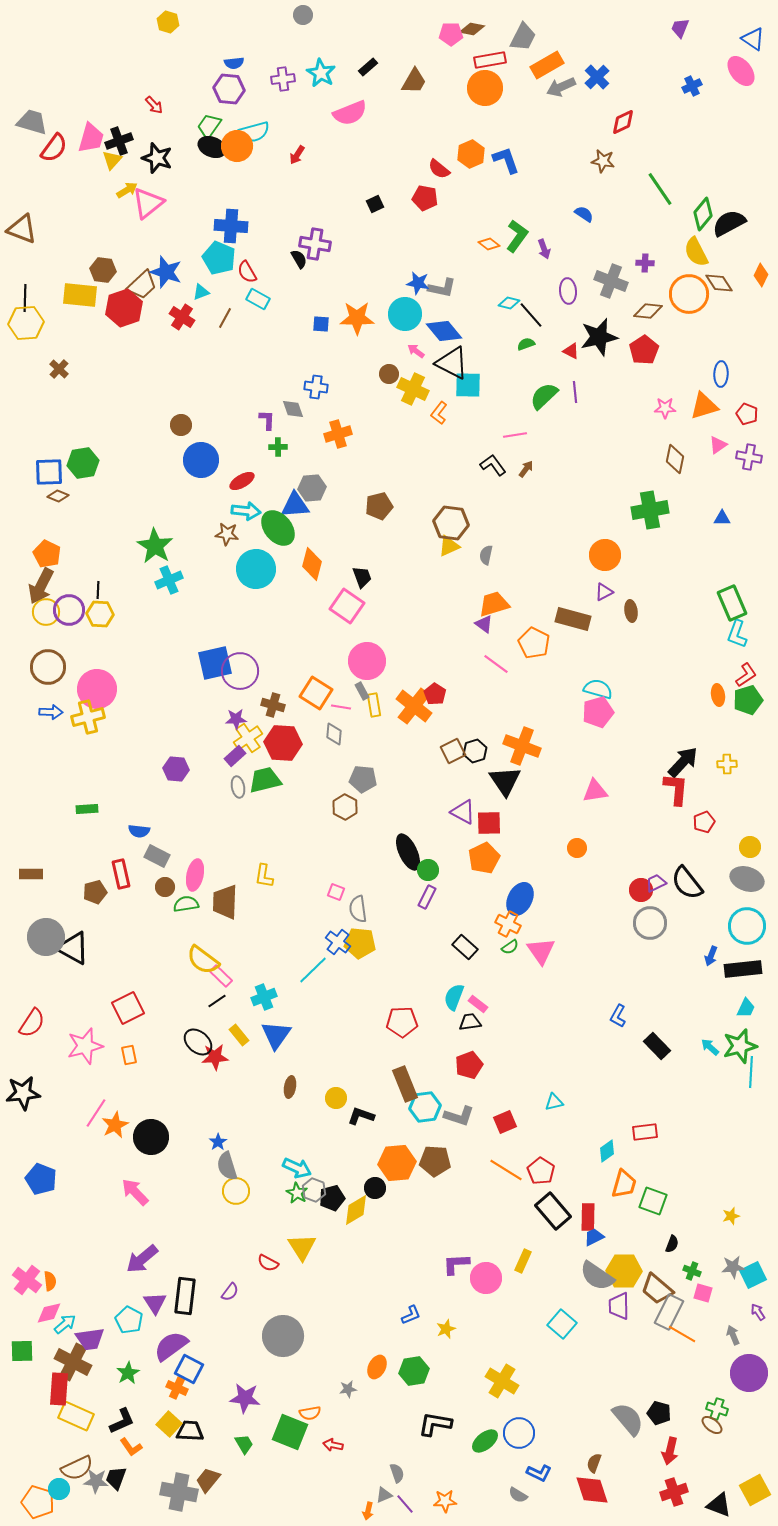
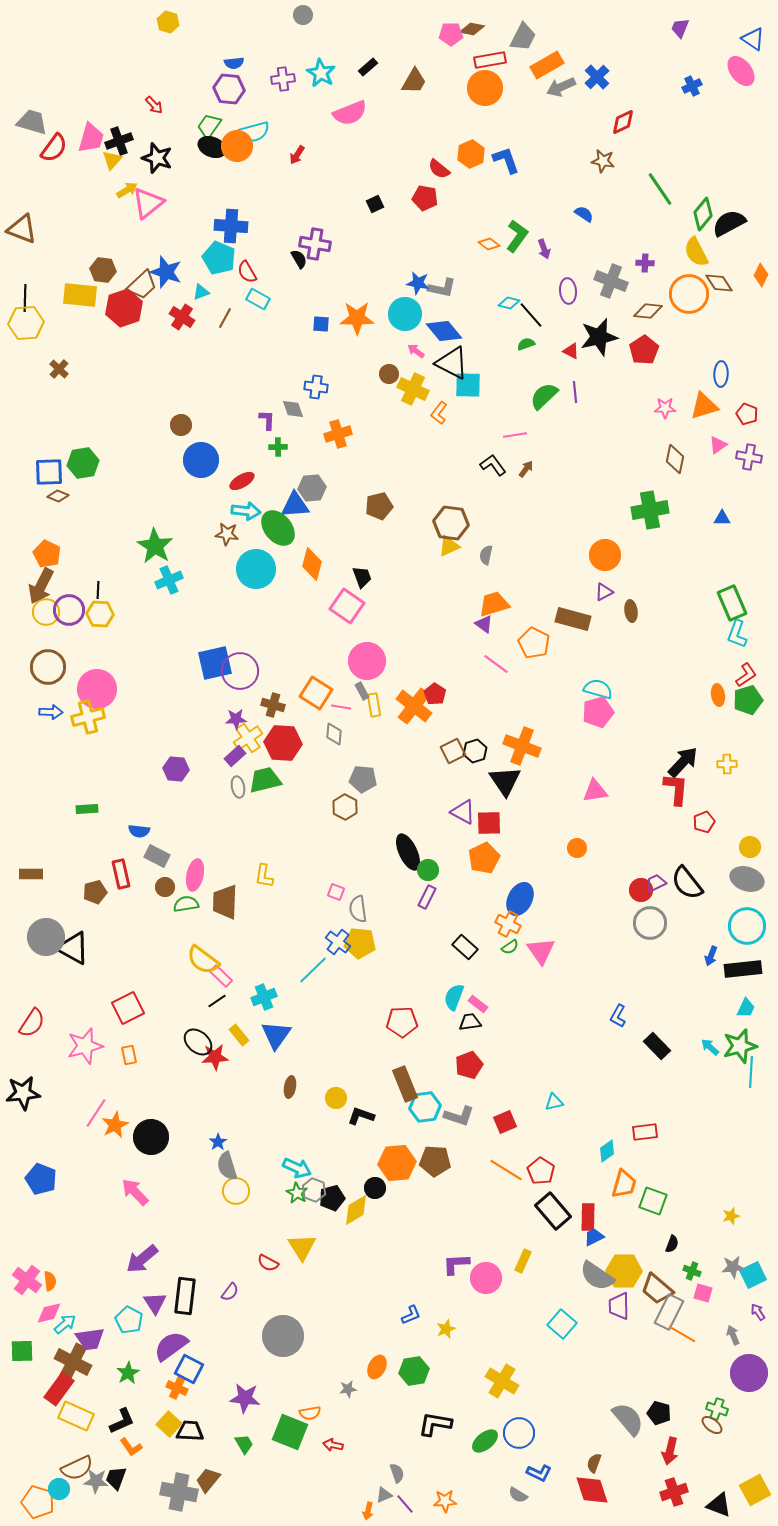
red rectangle at (59, 1389): rotated 32 degrees clockwise
